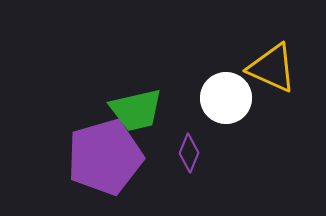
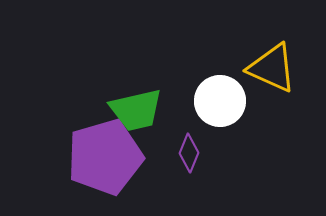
white circle: moved 6 px left, 3 px down
